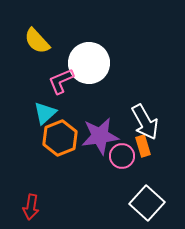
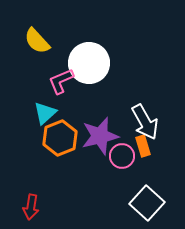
purple star: rotated 6 degrees counterclockwise
